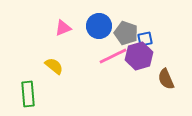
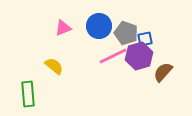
brown semicircle: moved 3 px left, 7 px up; rotated 65 degrees clockwise
